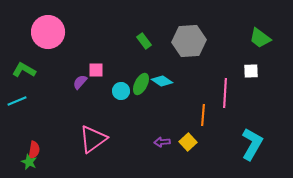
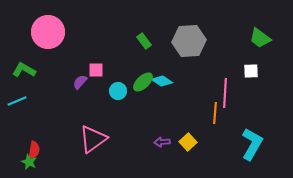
green ellipse: moved 2 px right, 2 px up; rotated 20 degrees clockwise
cyan circle: moved 3 px left
orange line: moved 12 px right, 2 px up
